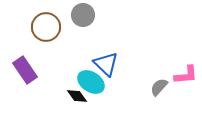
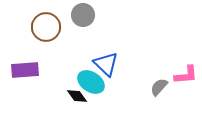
purple rectangle: rotated 60 degrees counterclockwise
